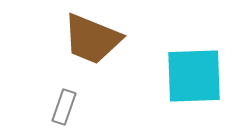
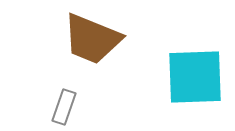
cyan square: moved 1 px right, 1 px down
